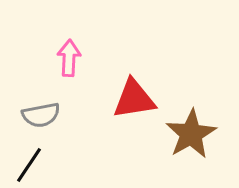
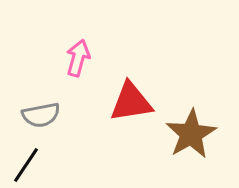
pink arrow: moved 9 px right; rotated 12 degrees clockwise
red triangle: moved 3 px left, 3 px down
black line: moved 3 px left
